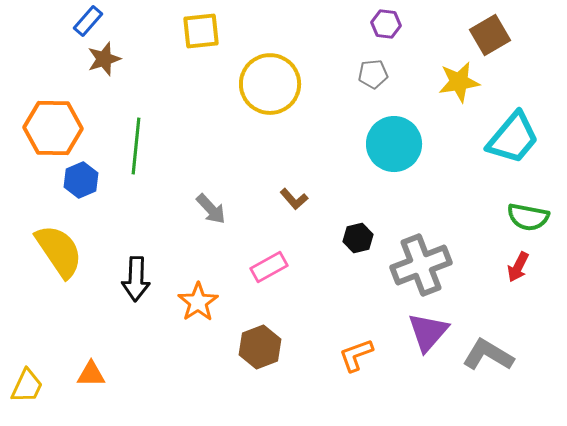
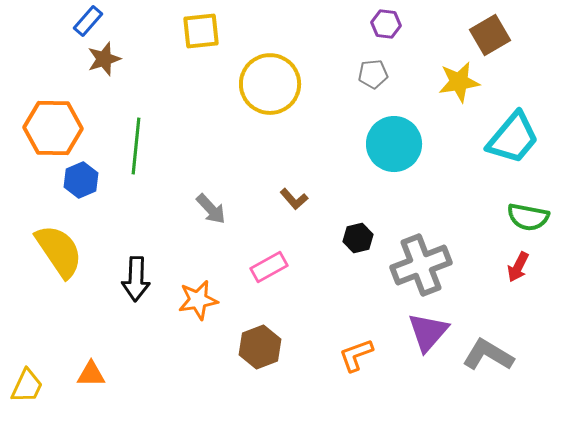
orange star: moved 2 px up; rotated 24 degrees clockwise
